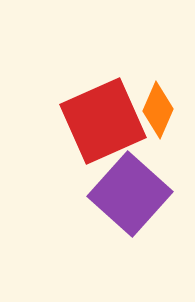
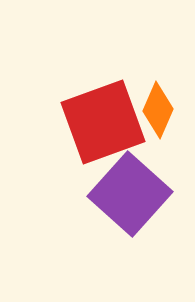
red square: moved 1 px down; rotated 4 degrees clockwise
